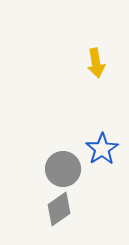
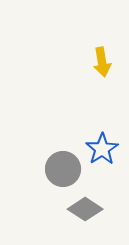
yellow arrow: moved 6 px right, 1 px up
gray diamond: moved 26 px right; rotated 68 degrees clockwise
